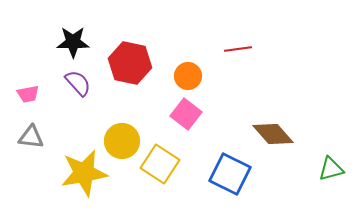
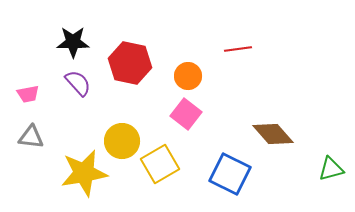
yellow square: rotated 27 degrees clockwise
